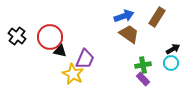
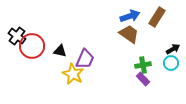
blue arrow: moved 6 px right
red circle: moved 18 px left, 9 px down
